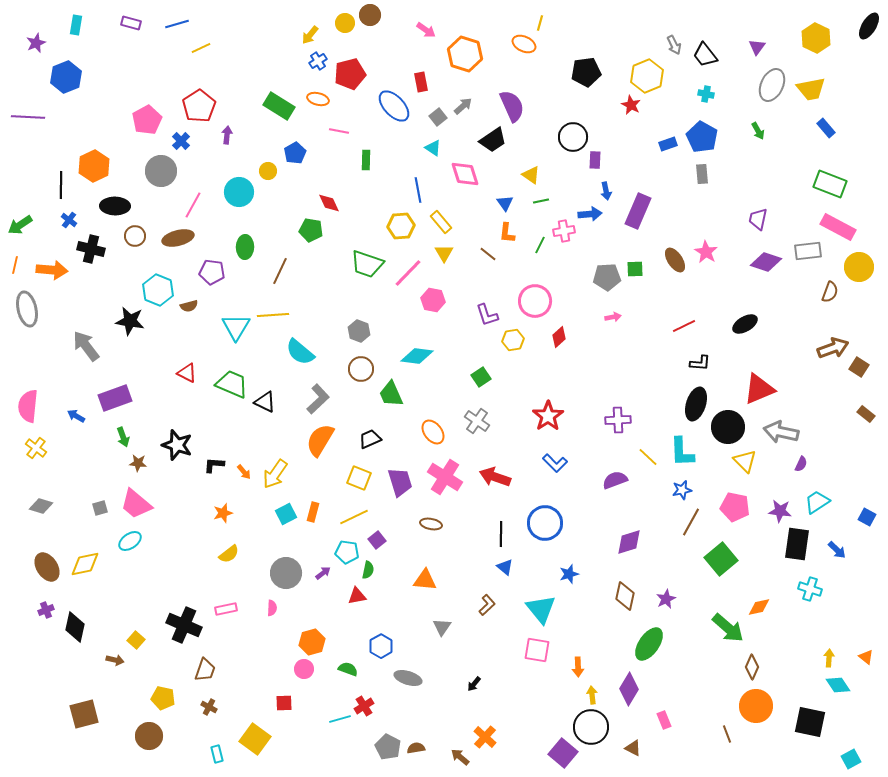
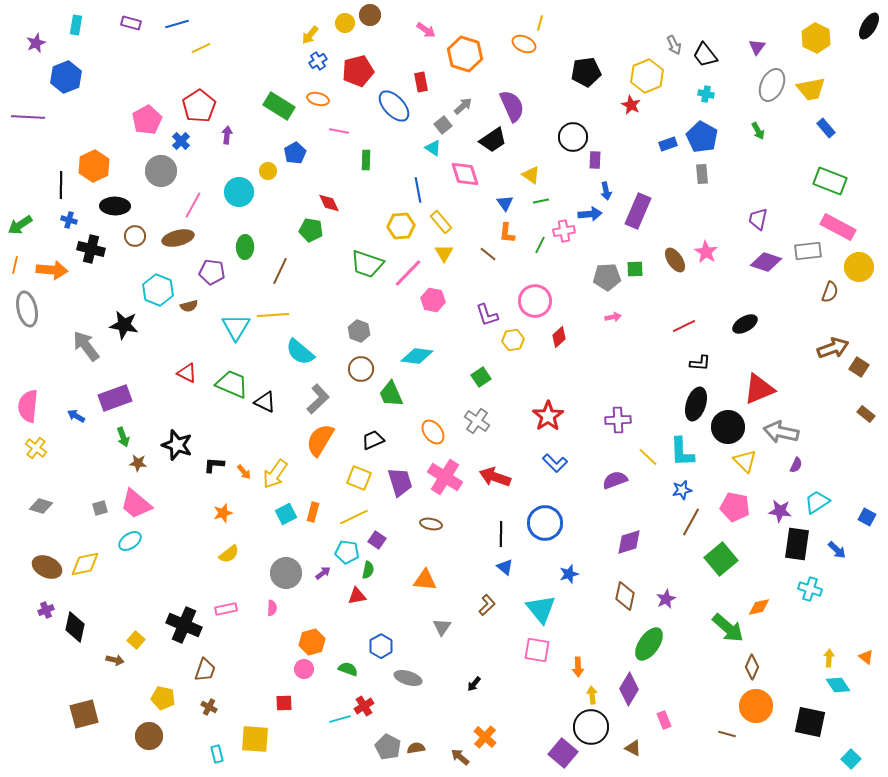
red pentagon at (350, 74): moved 8 px right, 3 px up
gray square at (438, 117): moved 5 px right, 8 px down
green rectangle at (830, 184): moved 3 px up
blue cross at (69, 220): rotated 21 degrees counterclockwise
black star at (130, 321): moved 6 px left, 4 px down
black trapezoid at (370, 439): moved 3 px right, 1 px down
purple semicircle at (801, 464): moved 5 px left, 1 px down
purple square at (377, 540): rotated 18 degrees counterclockwise
brown ellipse at (47, 567): rotated 32 degrees counterclockwise
brown line at (727, 734): rotated 54 degrees counterclockwise
yellow square at (255, 739): rotated 32 degrees counterclockwise
cyan square at (851, 759): rotated 18 degrees counterclockwise
